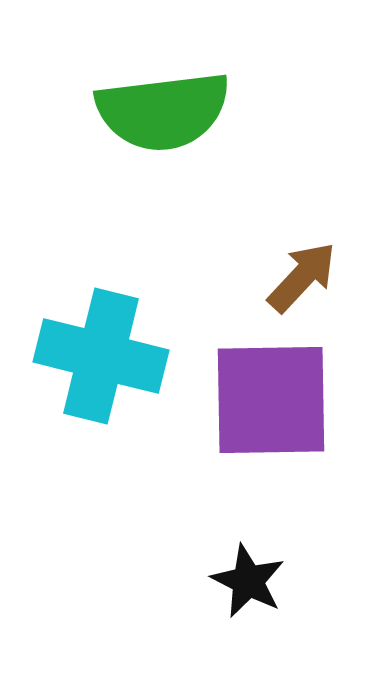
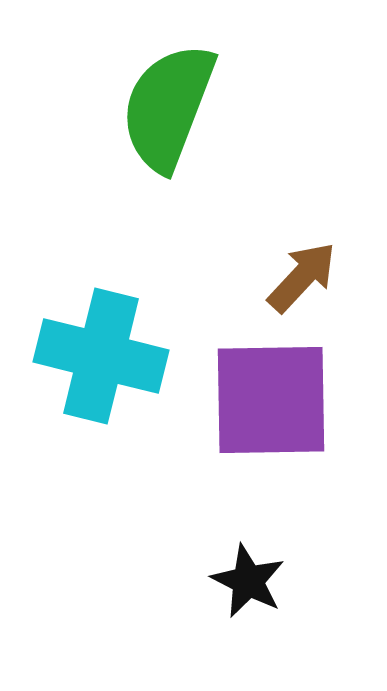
green semicircle: moved 5 px right, 4 px up; rotated 118 degrees clockwise
